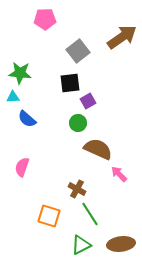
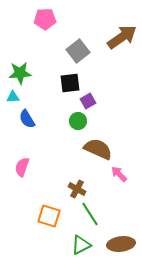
green star: rotated 10 degrees counterclockwise
blue semicircle: rotated 18 degrees clockwise
green circle: moved 2 px up
